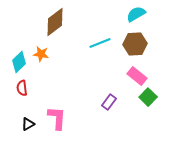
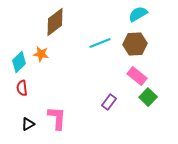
cyan semicircle: moved 2 px right
